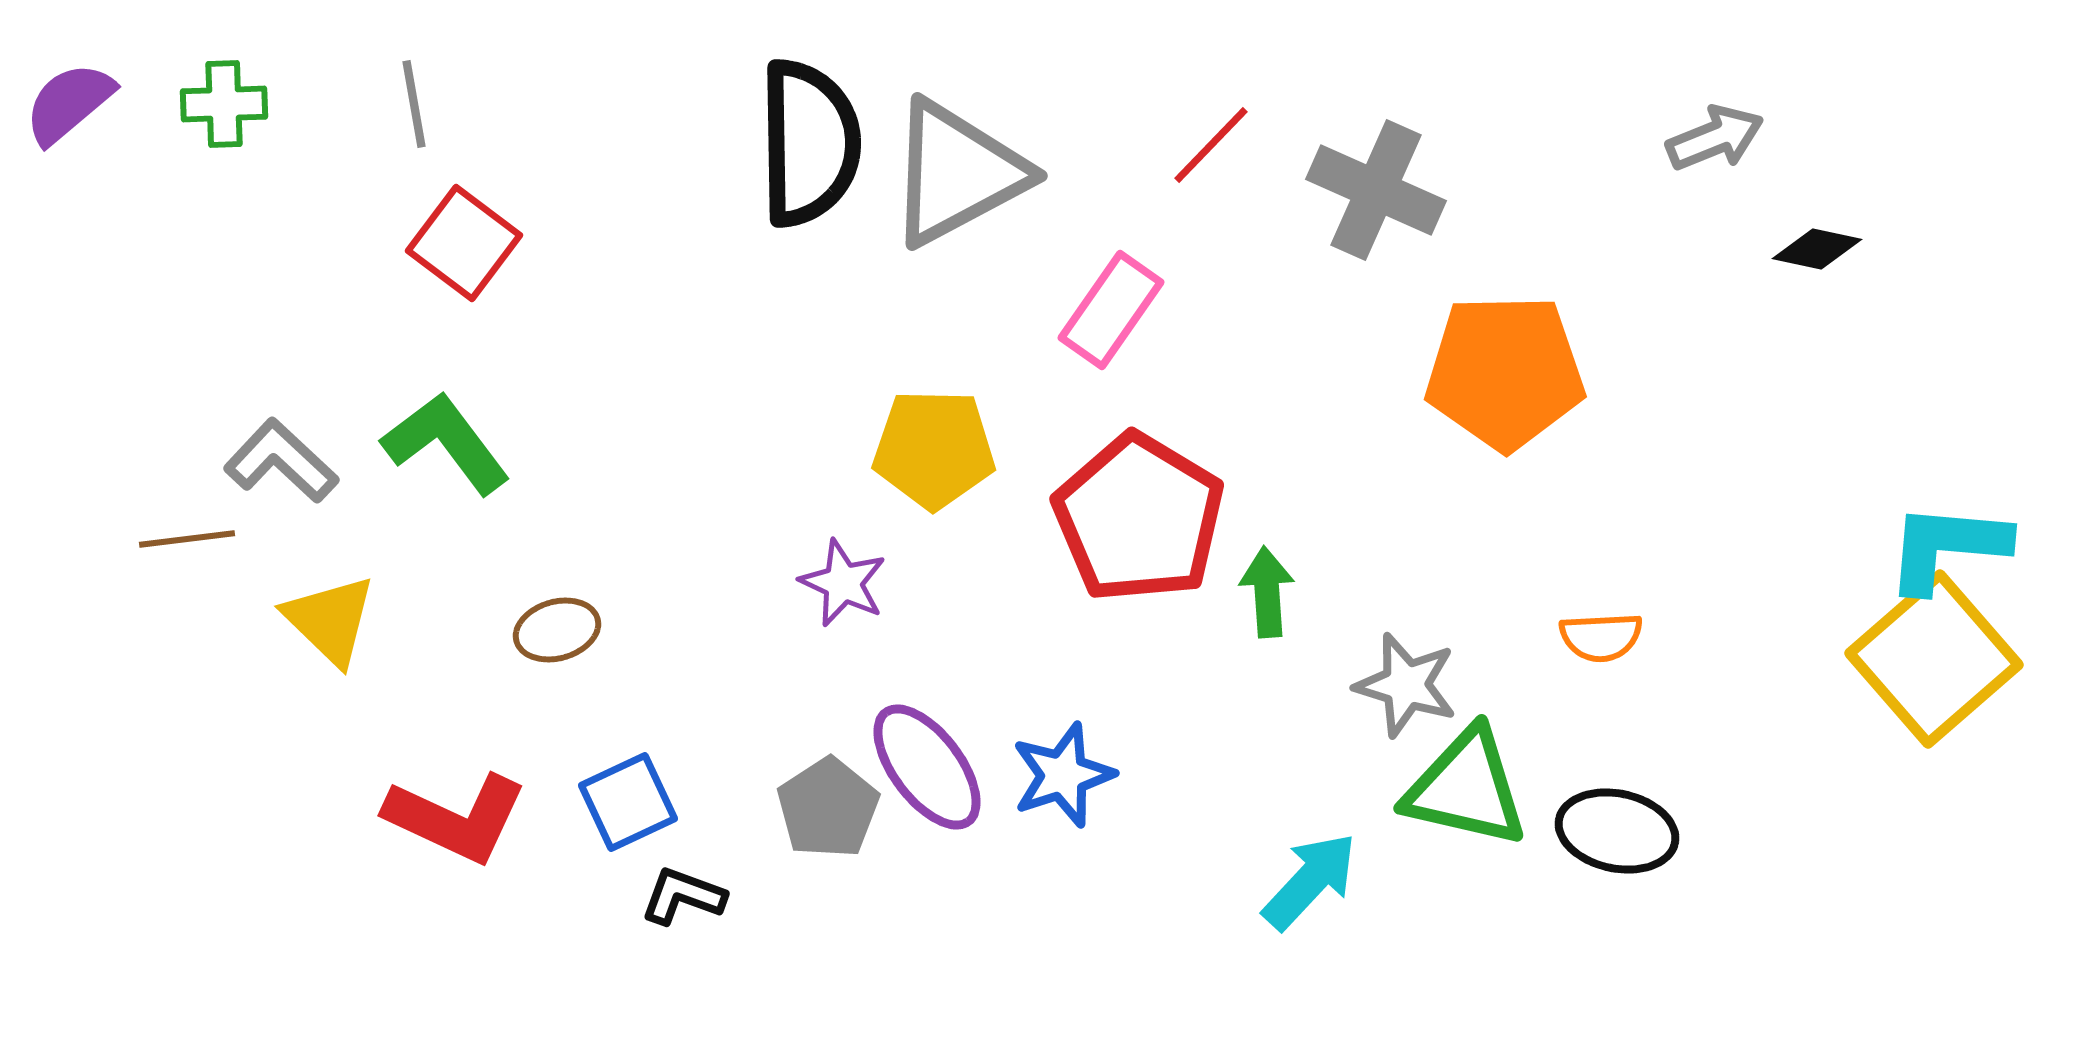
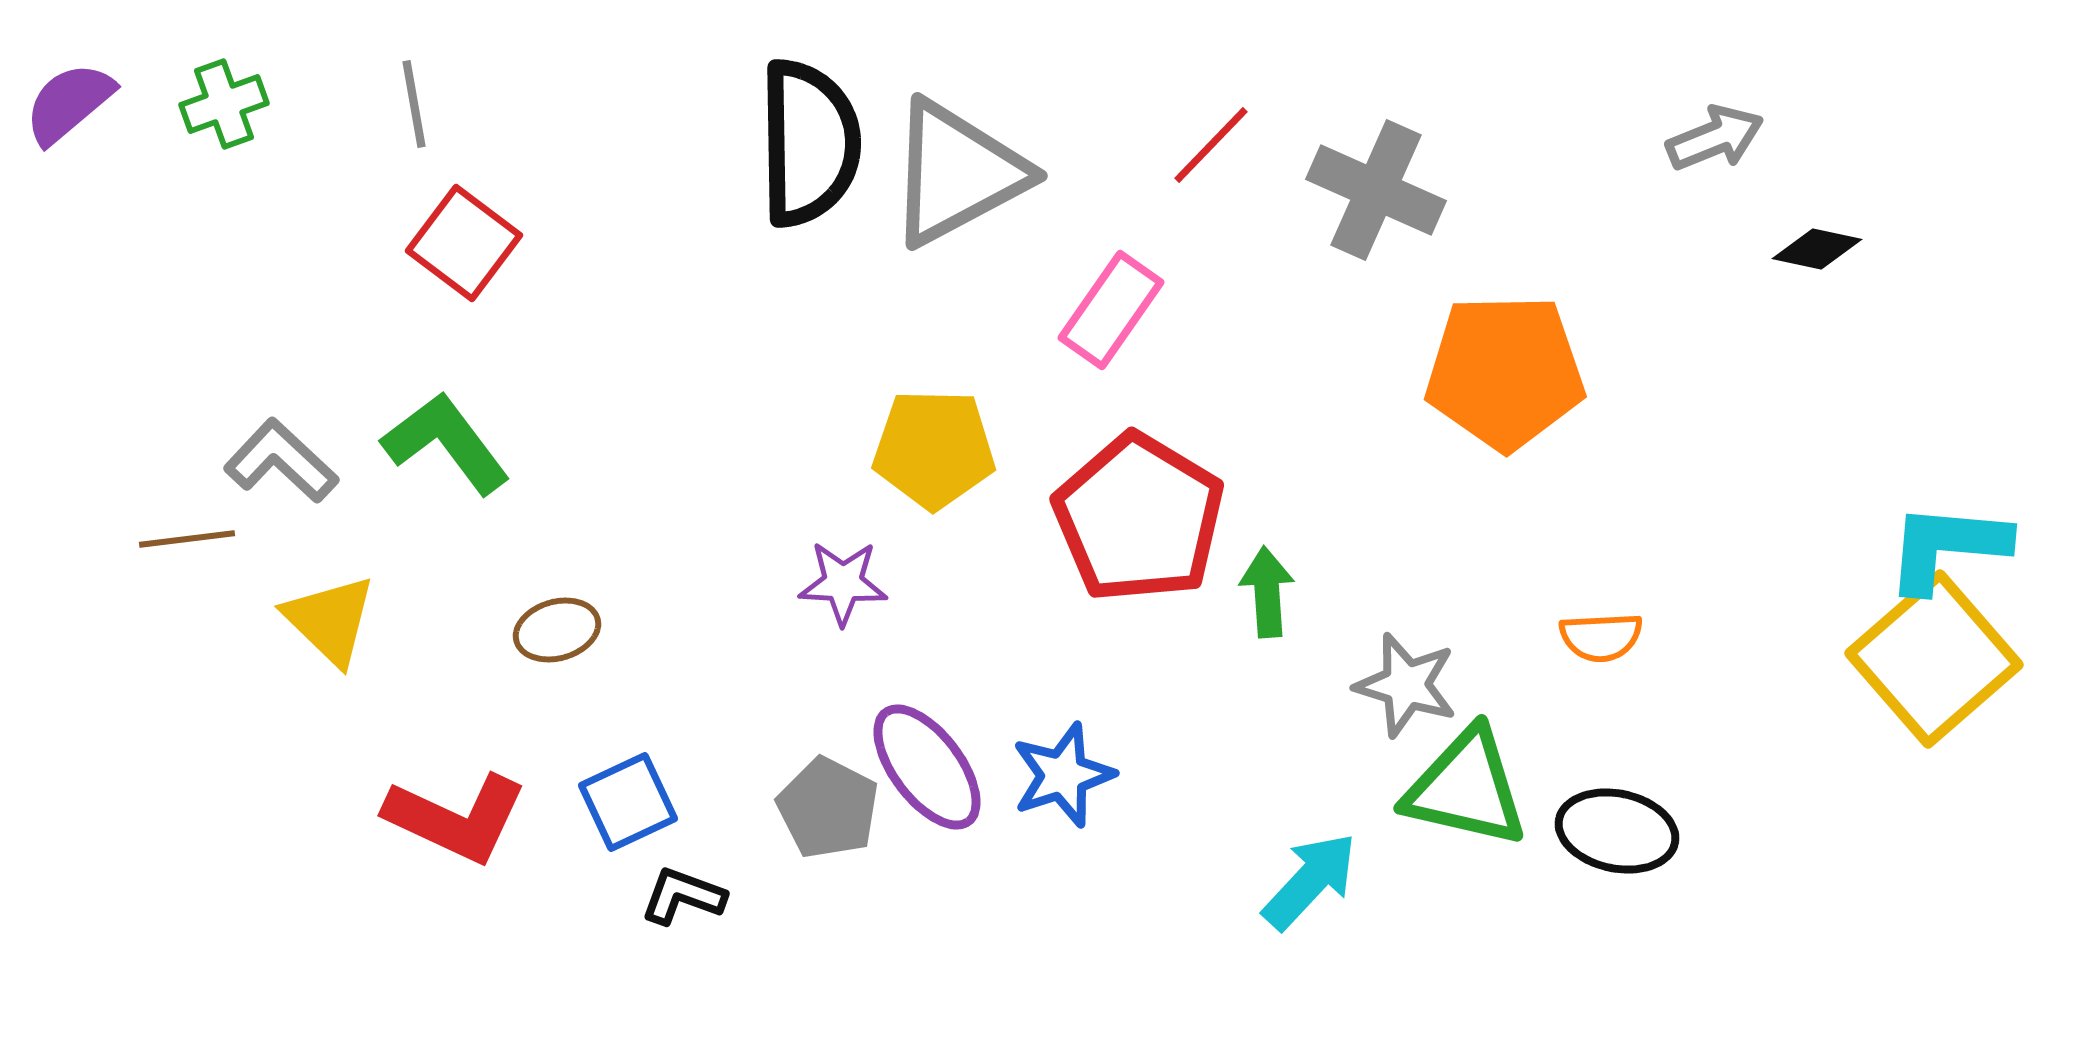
green cross: rotated 18 degrees counterclockwise
purple star: rotated 22 degrees counterclockwise
gray pentagon: rotated 12 degrees counterclockwise
